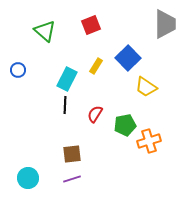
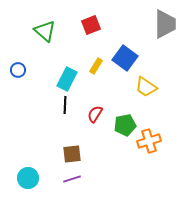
blue square: moved 3 px left; rotated 10 degrees counterclockwise
